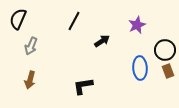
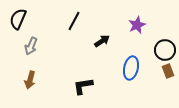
blue ellipse: moved 9 px left; rotated 15 degrees clockwise
